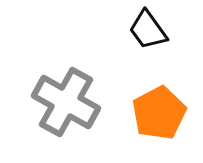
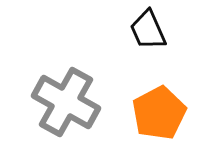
black trapezoid: rotated 12 degrees clockwise
